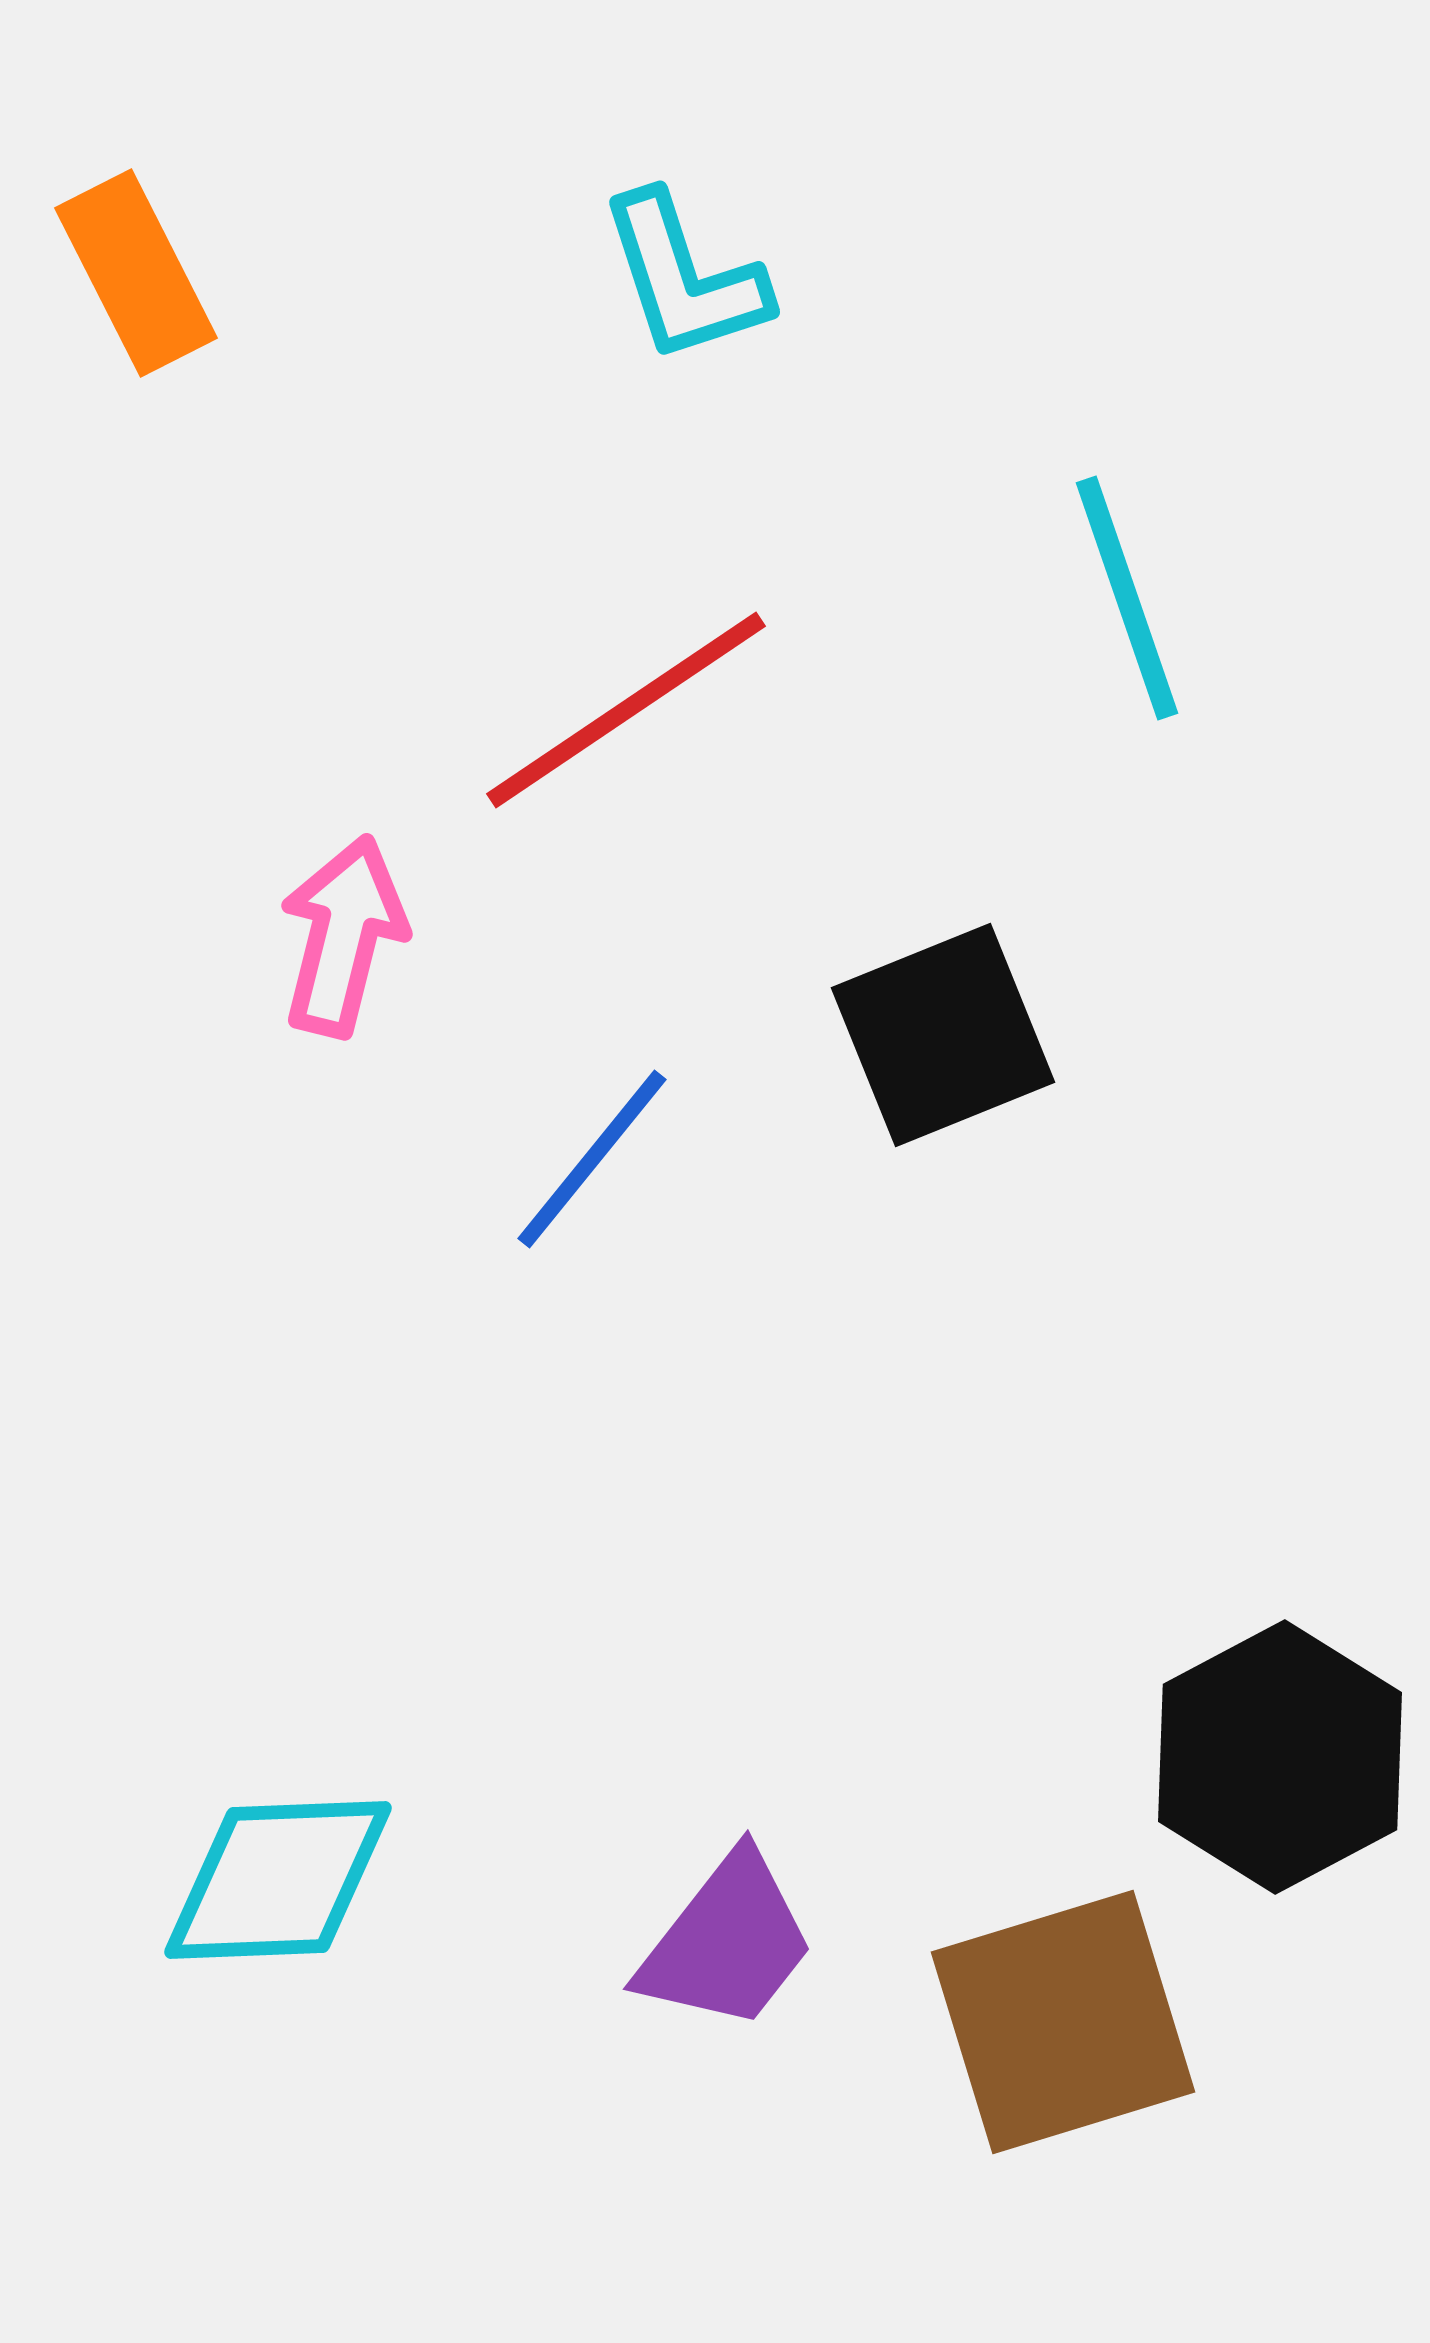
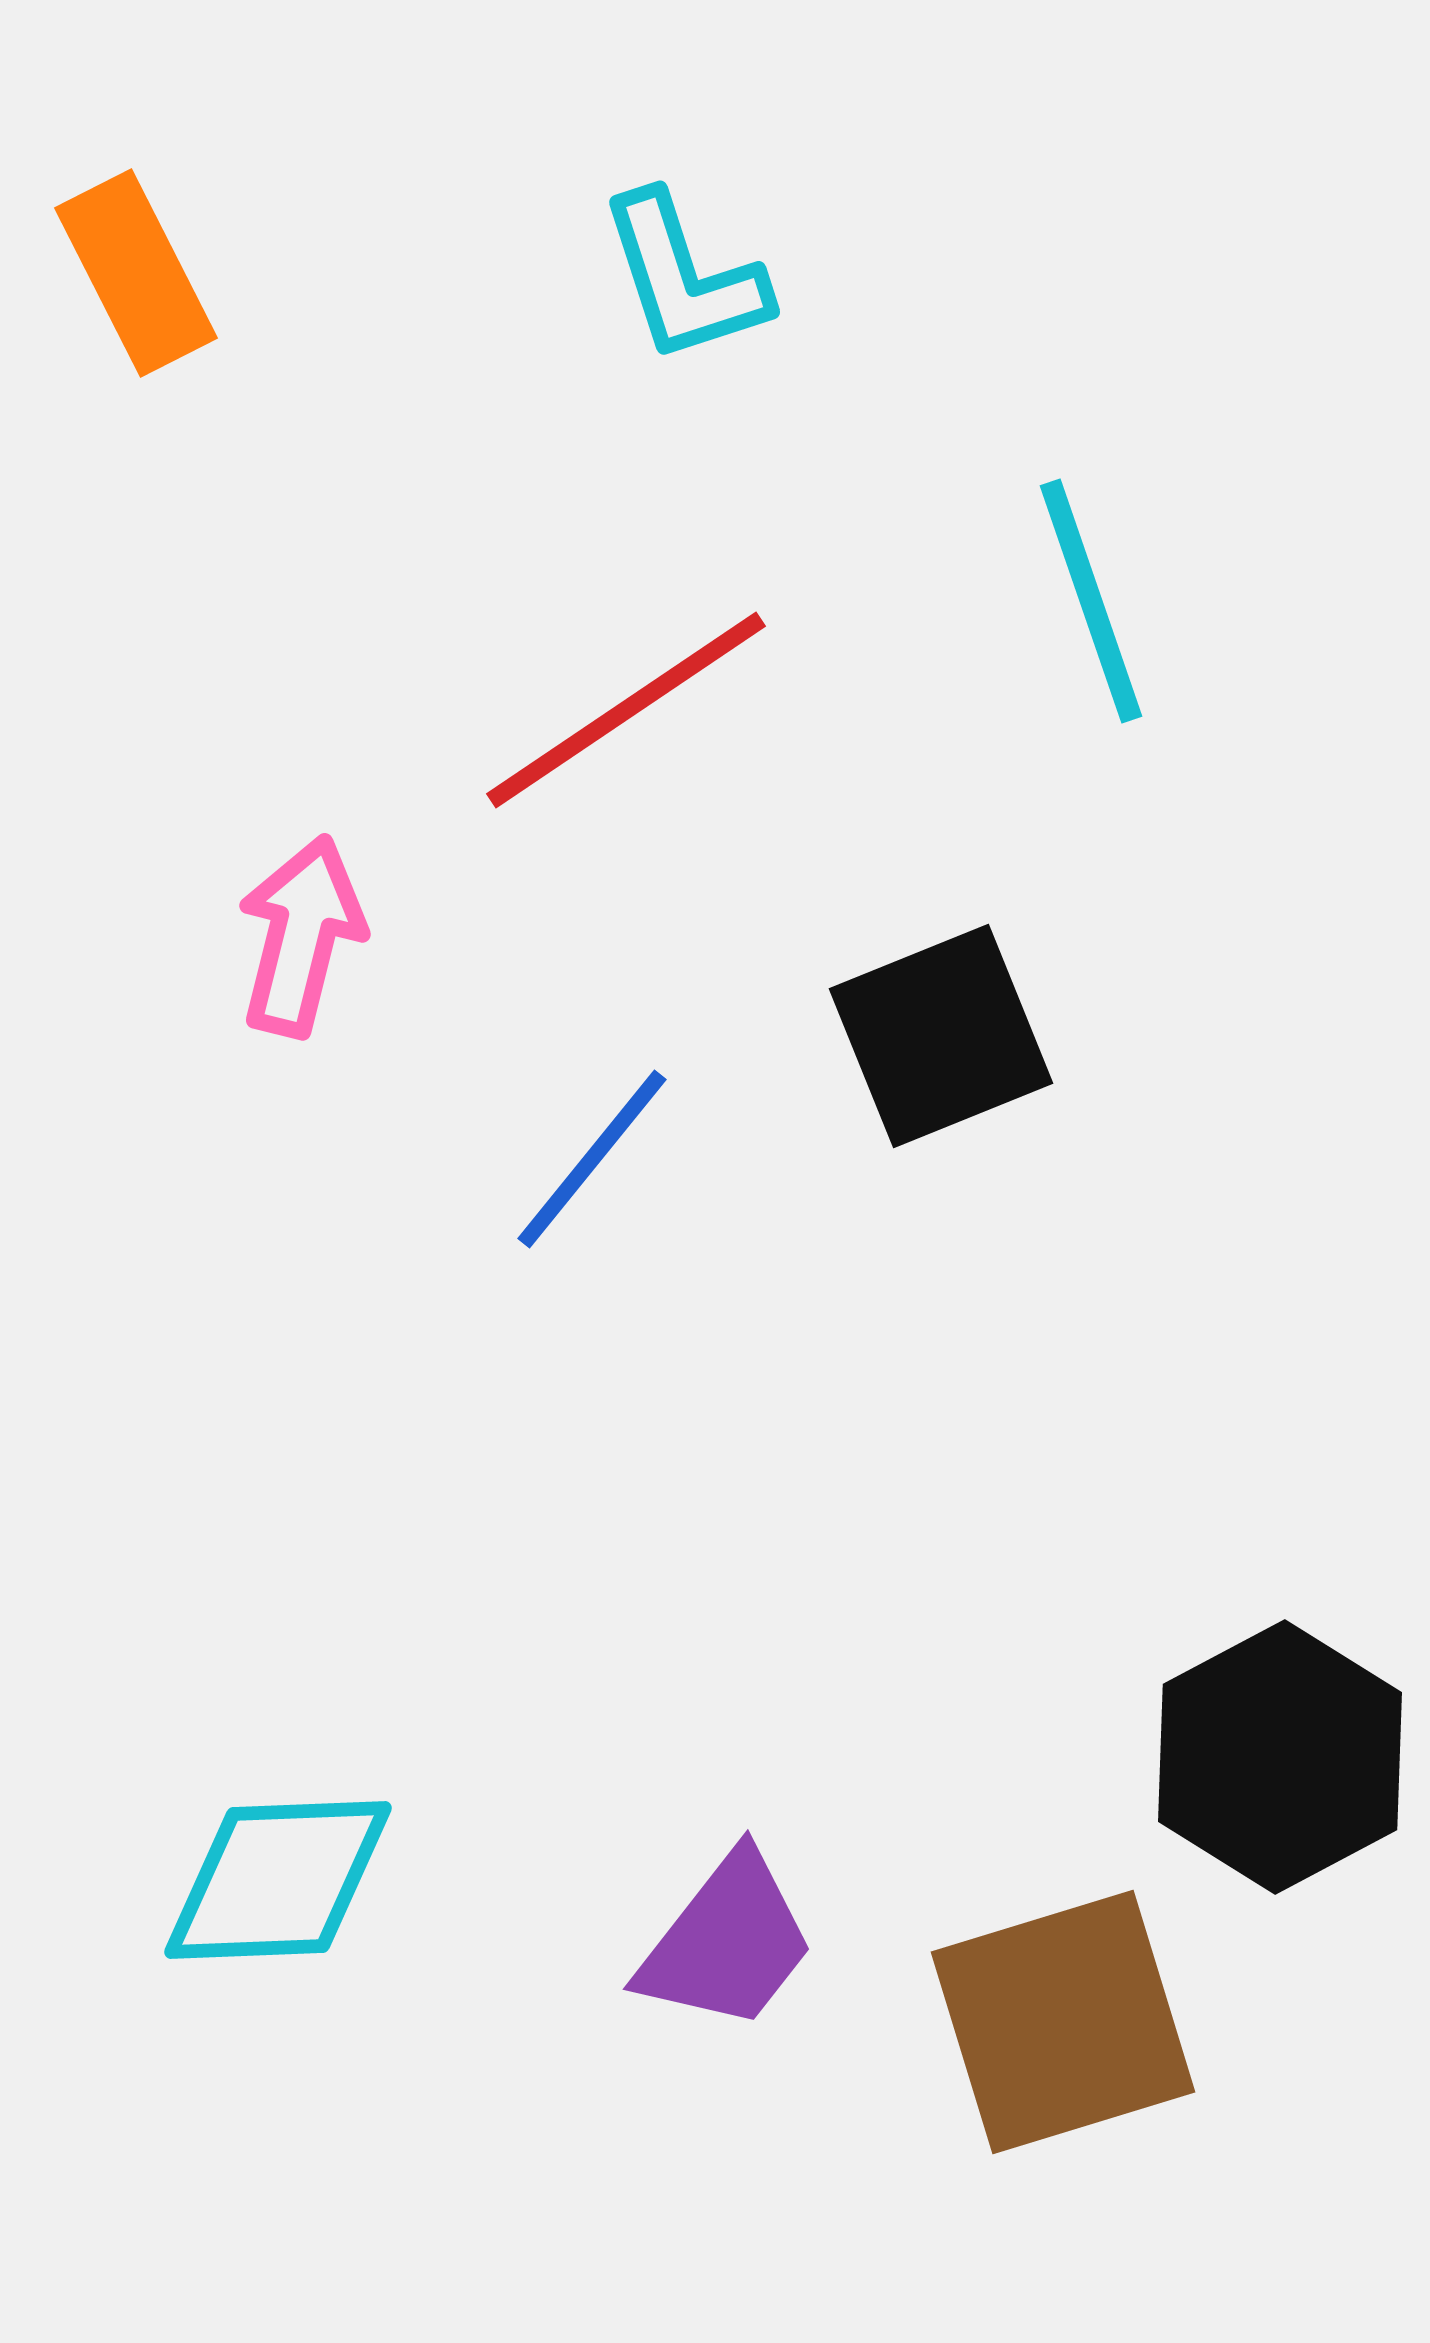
cyan line: moved 36 px left, 3 px down
pink arrow: moved 42 px left
black square: moved 2 px left, 1 px down
